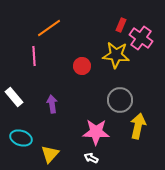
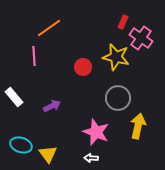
red rectangle: moved 2 px right, 3 px up
yellow star: moved 2 px down; rotated 8 degrees clockwise
red circle: moved 1 px right, 1 px down
gray circle: moved 2 px left, 2 px up
purple arrow: moved 2 px down; rotated 72 degrees clockwise
pink star: rotated 20 degrees clockwise
cyan ellipse: moved 7 px down
yellow triangle: moved 2 px left; rotated 18 degrees counterclockwise
white arrow: rotated 24 degrees counterclockwise
